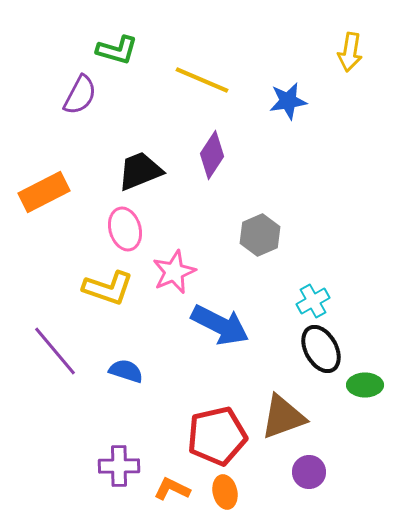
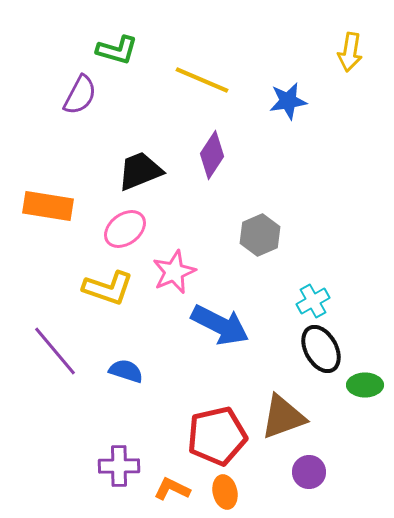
orange rectangle: moved 4 px right, 14 px down; rotated 36 degrees clockwise
pink ellipse: rotated 69 degrees clockwise
